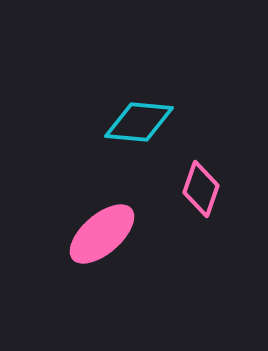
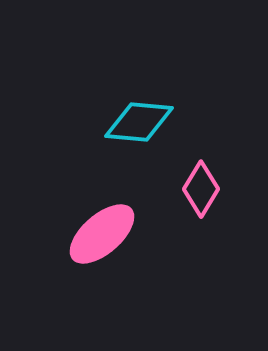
pink diamond: rotated 12 degrees clockwise
